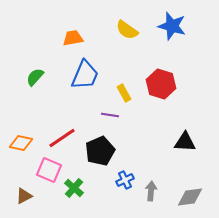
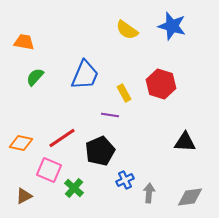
orange trapezoid: moved 49 px left, 4 px down; rotated 20 degrees clockwise
gray arrow: moved 2 px left, 2 px down
